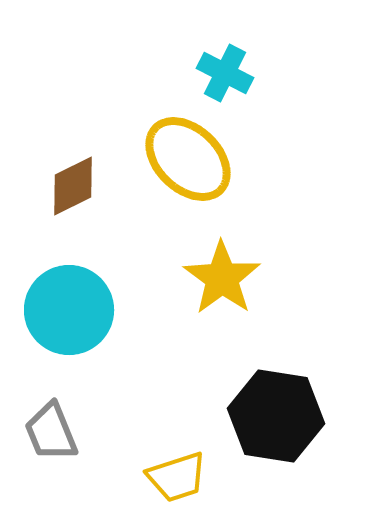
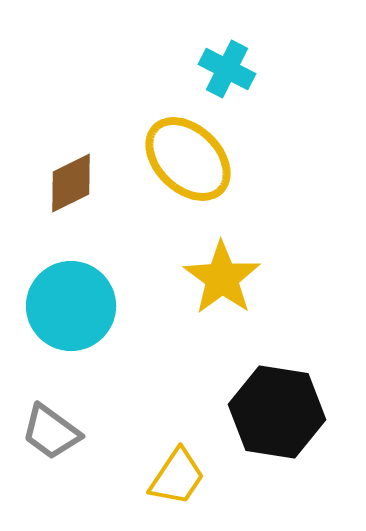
cyan cross: moved 2 px right, 4 px up
brown diamond: moved 2 px left, 3 px up
cyan circle: moved 2 px right, 4 px up
black hexagon: moved 1 px right, 4 px up
gray trapezoid: rotated 32 degrees counterclockwise
yellow trapezoid: rotated 38 degrees counterclockwise
